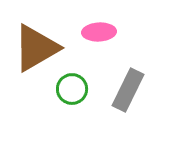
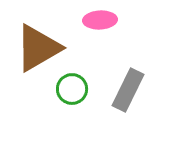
pink ellipse: moved 1 px right, 12 px up
brown triangle: moved 2 px right
